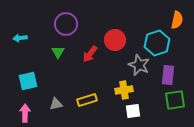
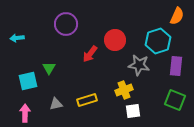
orange semicircle: moved 4 px up; rotated 12 degrees clockwise
cyan arrow: moved 3 px left
cyan hexagon: moved 1 px right, 2 px up
green triangle: moved 9 px left, 16 px down
gray star: rotated 15 degrees counterclockwise
purple rectangle: moved 8 px right, 9 px up
yellow cross: rotated 12 degrees counterclockwise
green square: rotated 30 degrees clockwise
